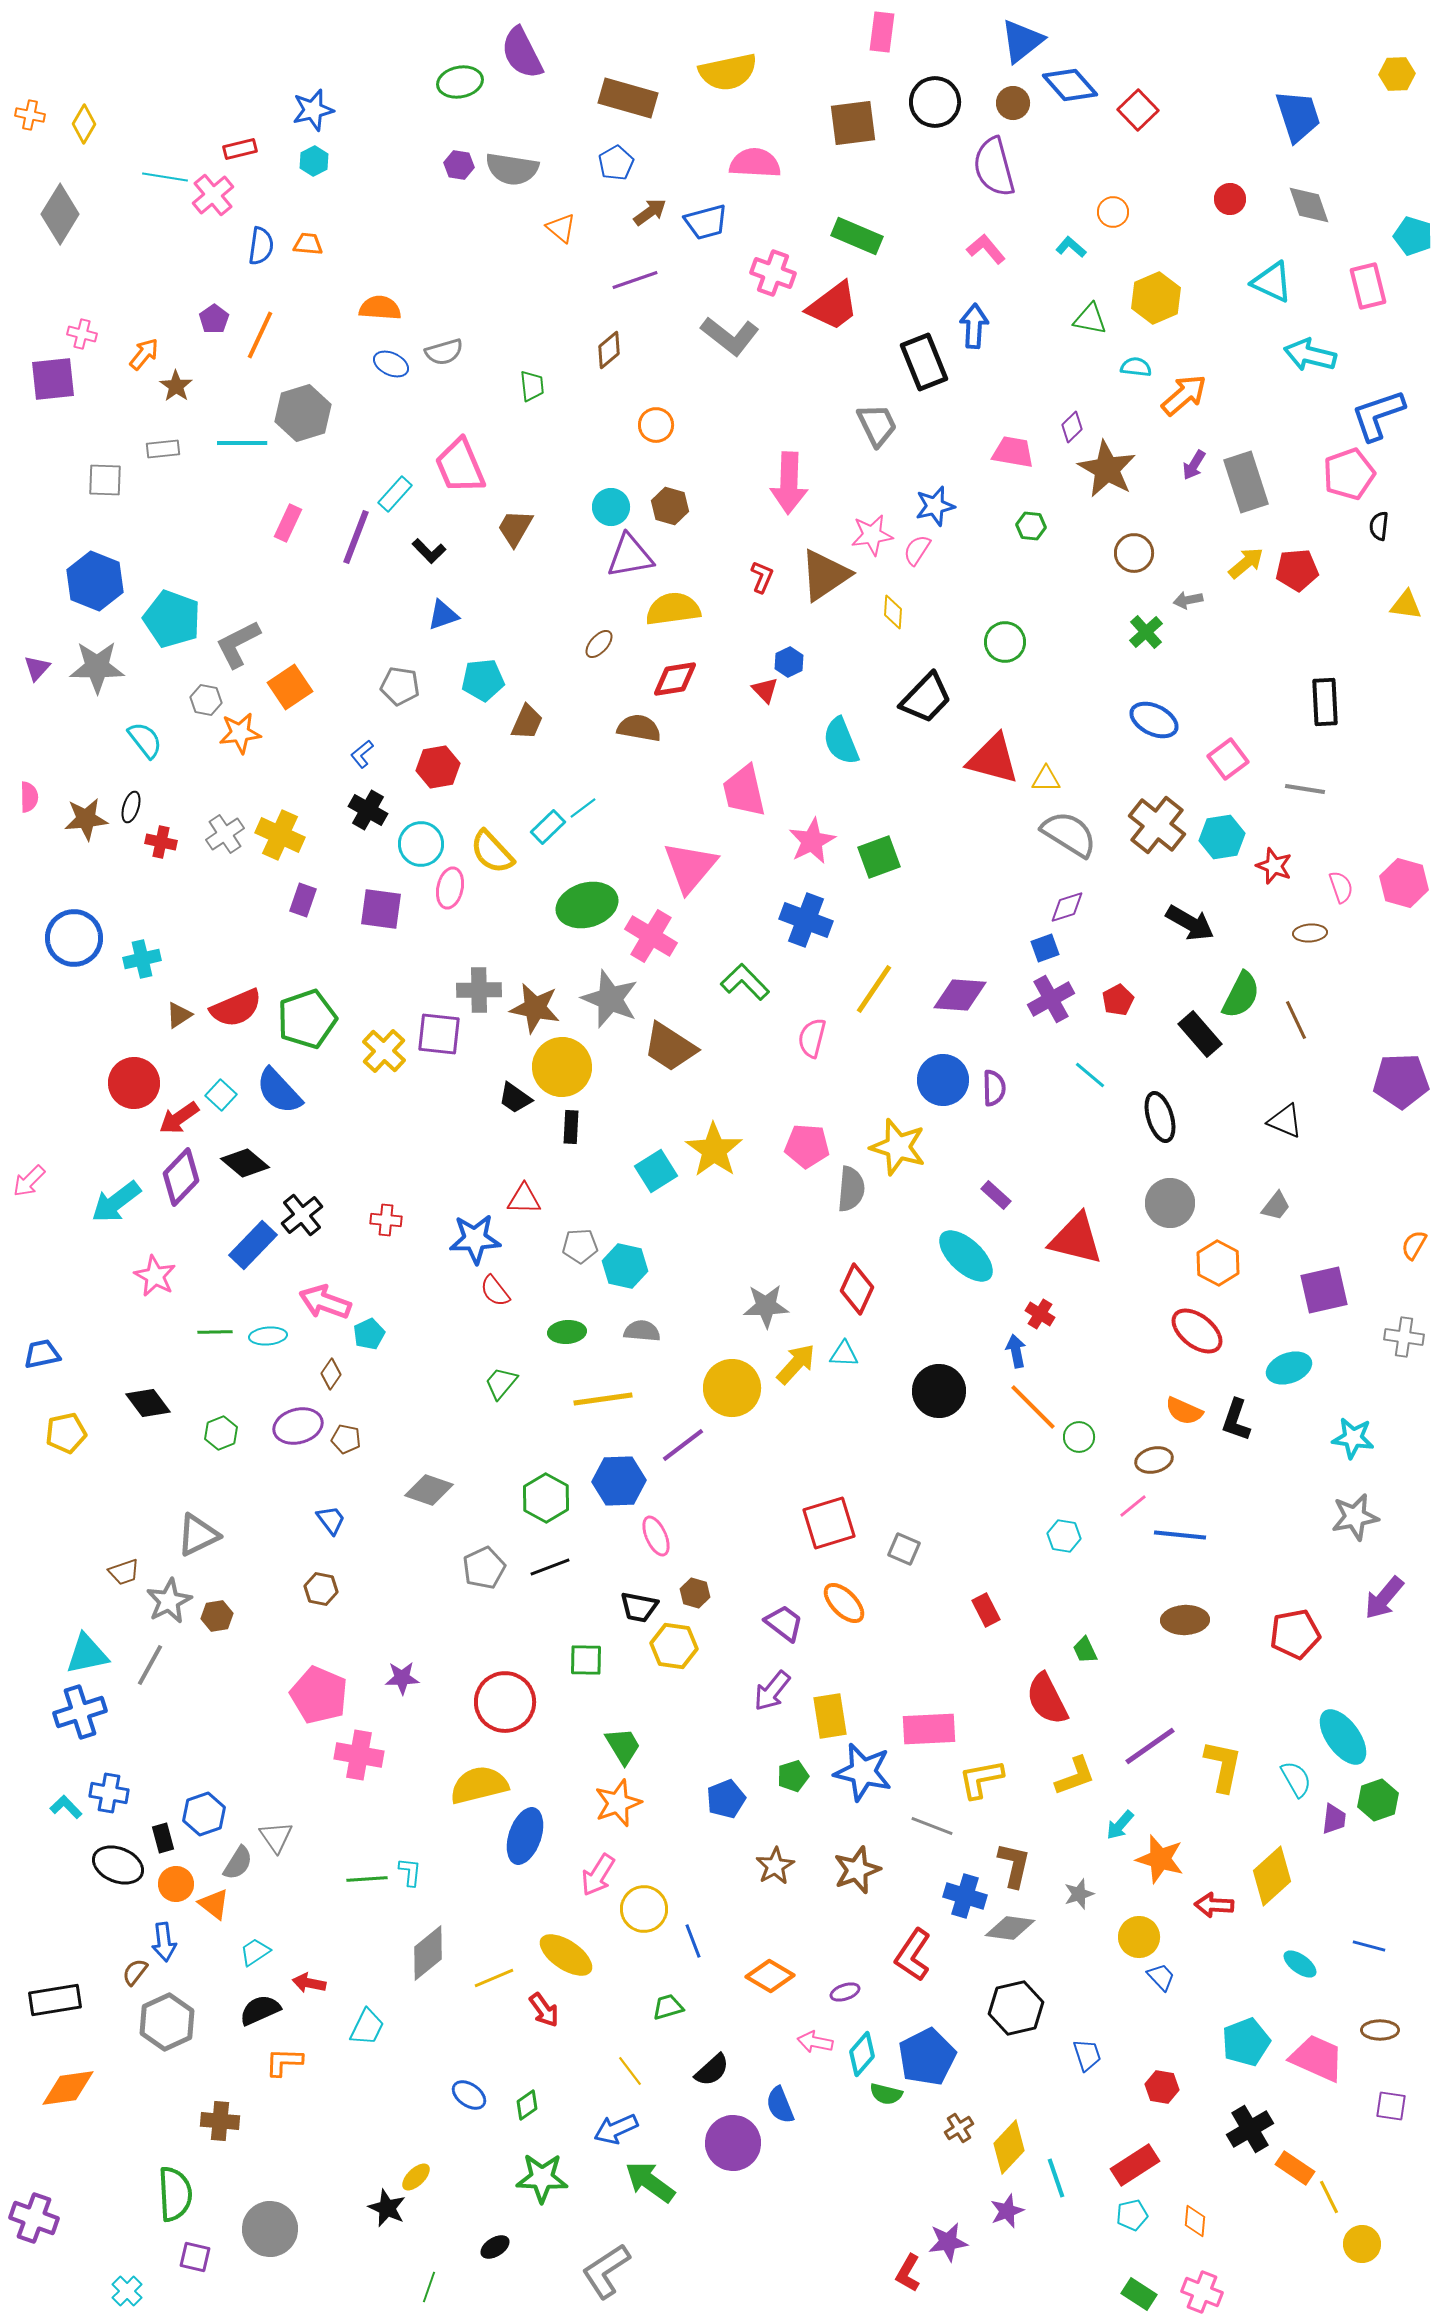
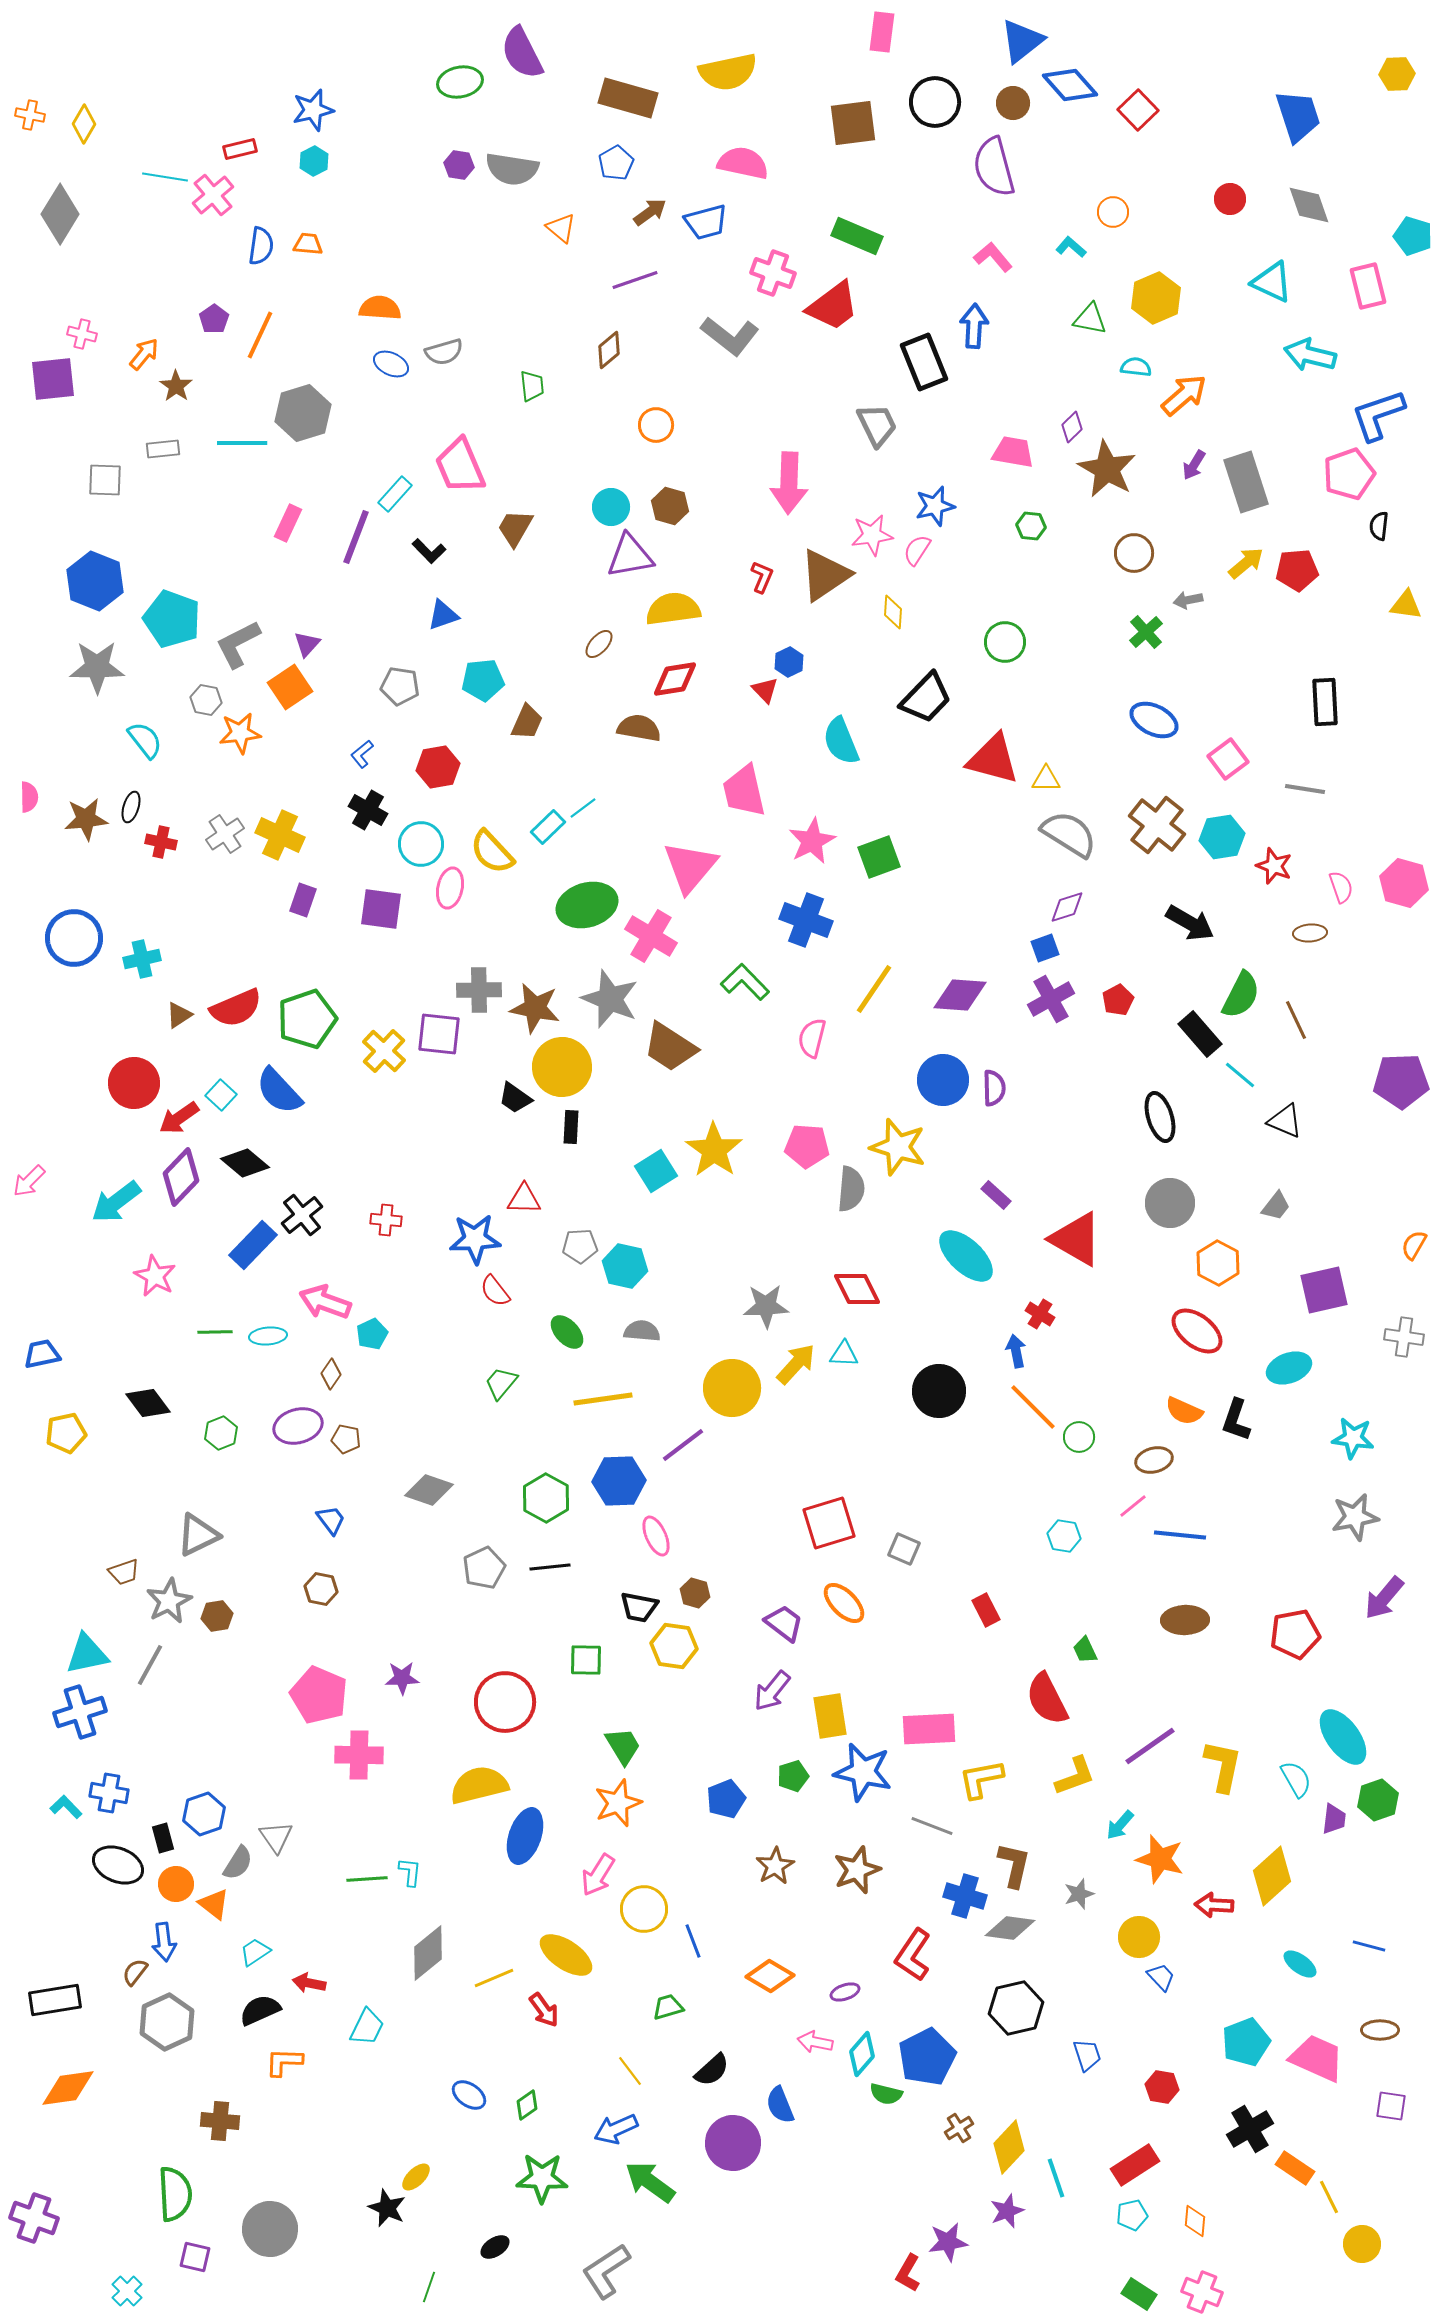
pink semicircle at (755, 163): moved 12 px left; rotated 9 degrees clockwise
pink L-shape at (986, 249): moved 7 px right, 8 px down
purple triangle at (37, 668): moved 270 px right, 24 px up
cyan line at (1090, 1075): moved 150 px right
red triangle at (1076, 1239): rotated 16 degrees clockwise
red diamond at (857, 1289): rotated 51 degrees counterclockwise
green ellipse at (567, 1332): rotated 51 degrees clockwise
cyan pentagon at (369, 1334): moved 3 px right
black line at (550, 1567): rotated 15 degrees clockwise
pink cross at (359, 1755): rotated 9 degrees counterclockwise
